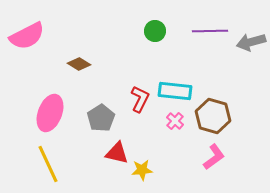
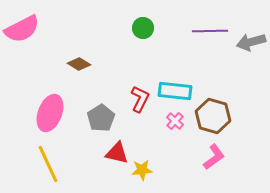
green circle: moved 12 px left, 3 px up
pink semicircle: moved 5 px left, 7 px up
